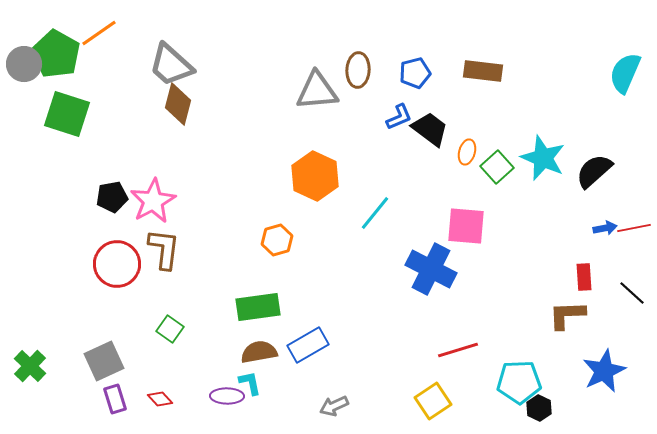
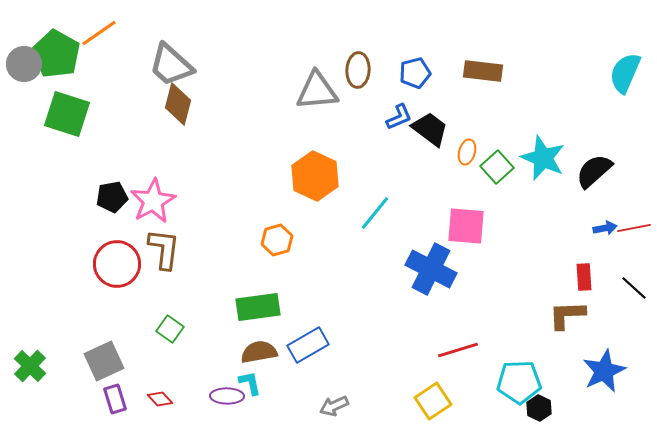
black line at (632, 293): moved 2 px right, 5 px up
